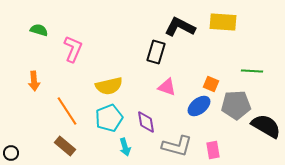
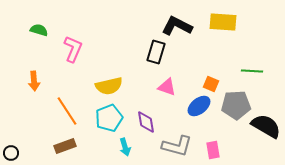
black L-shape: moved 3 px left, 1 px up
brown rectangle: rotated 60 degrees counterclockwise
